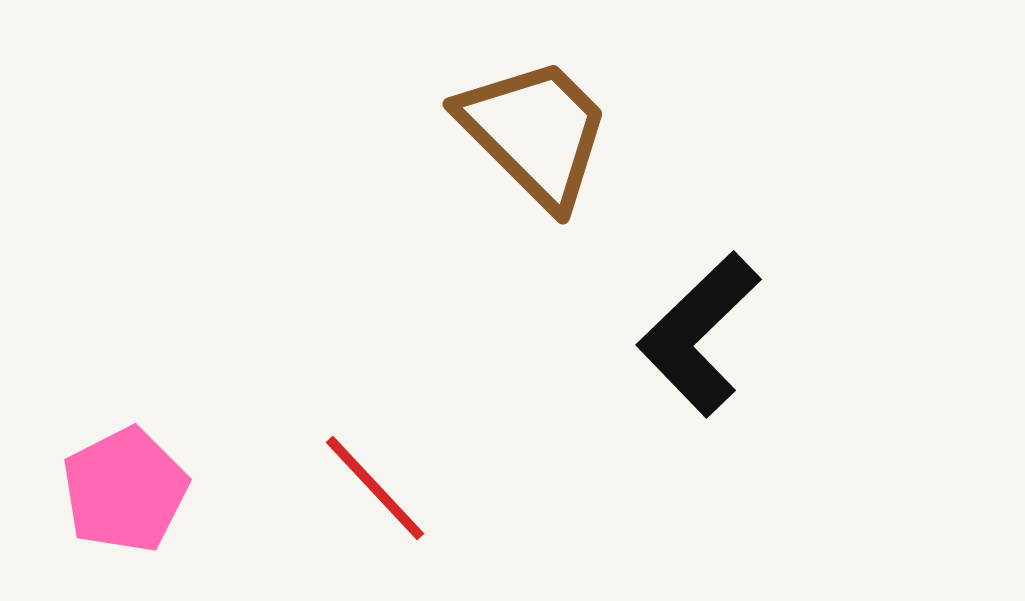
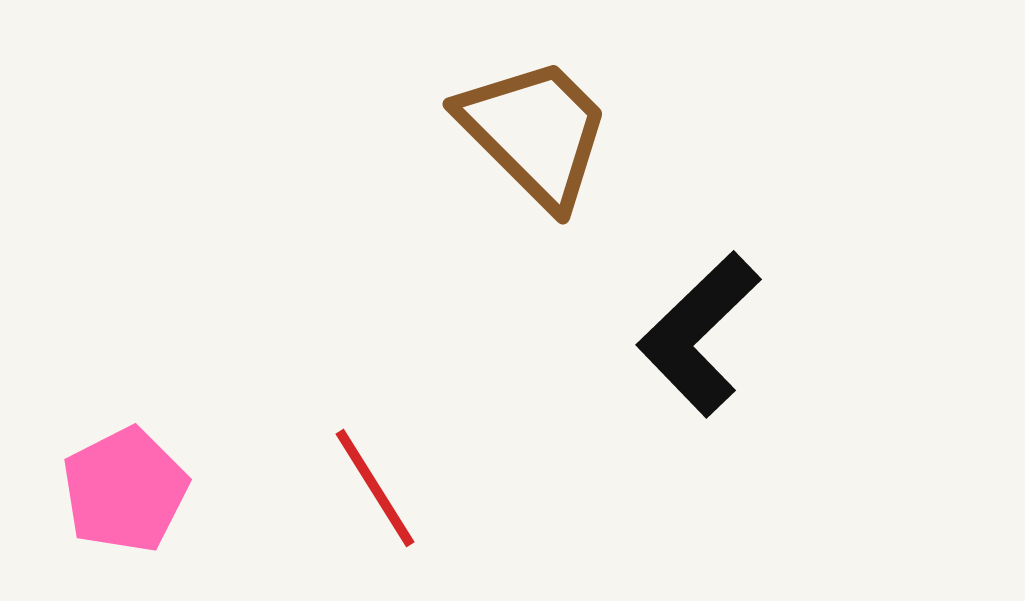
red line: rotated 11 degrees clockwise
